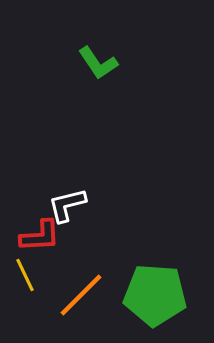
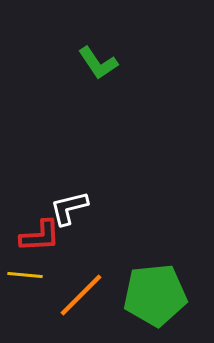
white L-shape: moved 2 px right, 3 px down
yellow line: rotated 60 degrees counterclockwise
green pentagon: rotated 10 degrees counterclockwise
